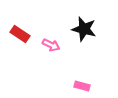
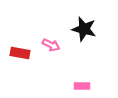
red rectangle: moved 19 px down; rotated 24 degrees counterclockwise
pink rectangle: rotated 14 degrees counterclockwise
